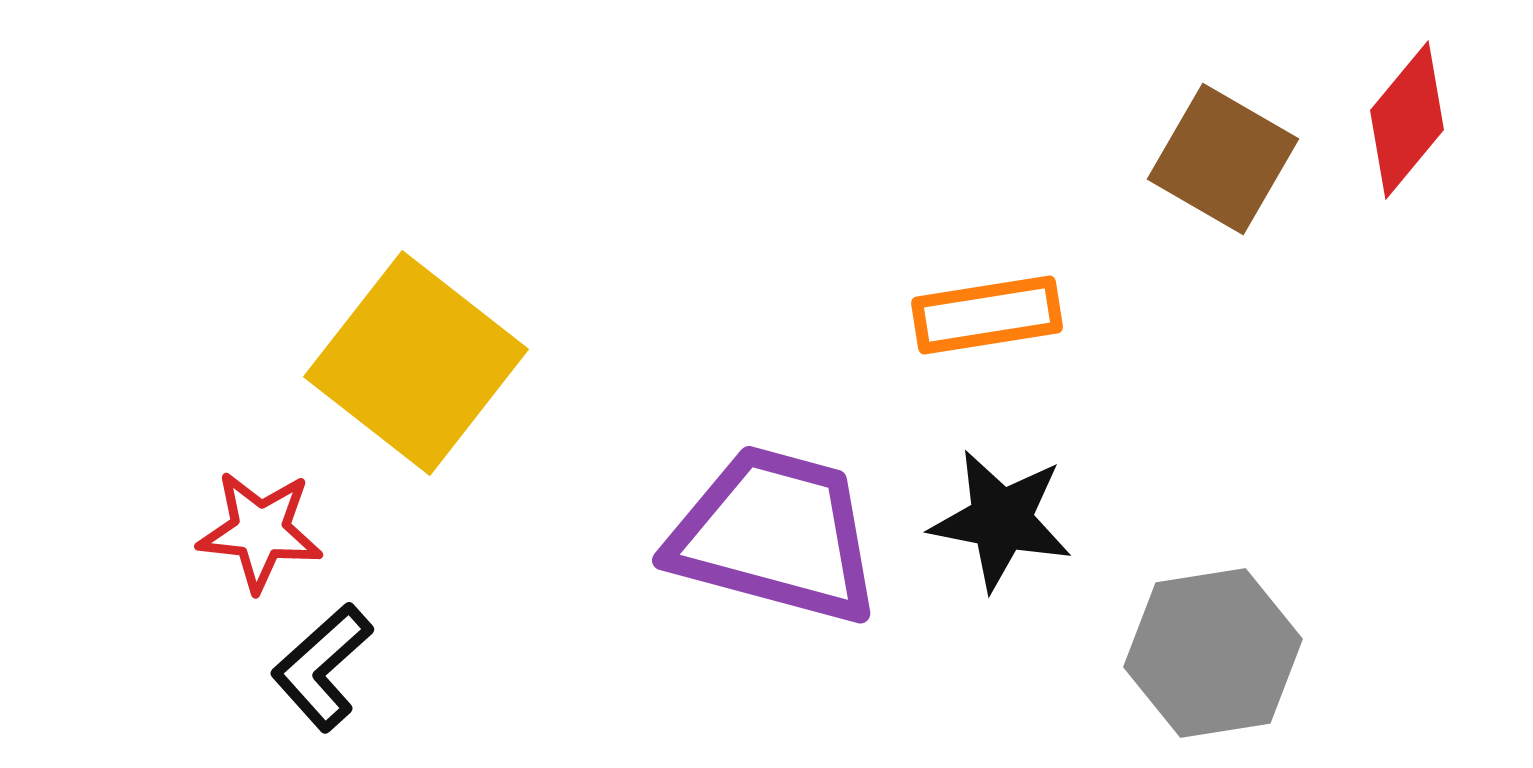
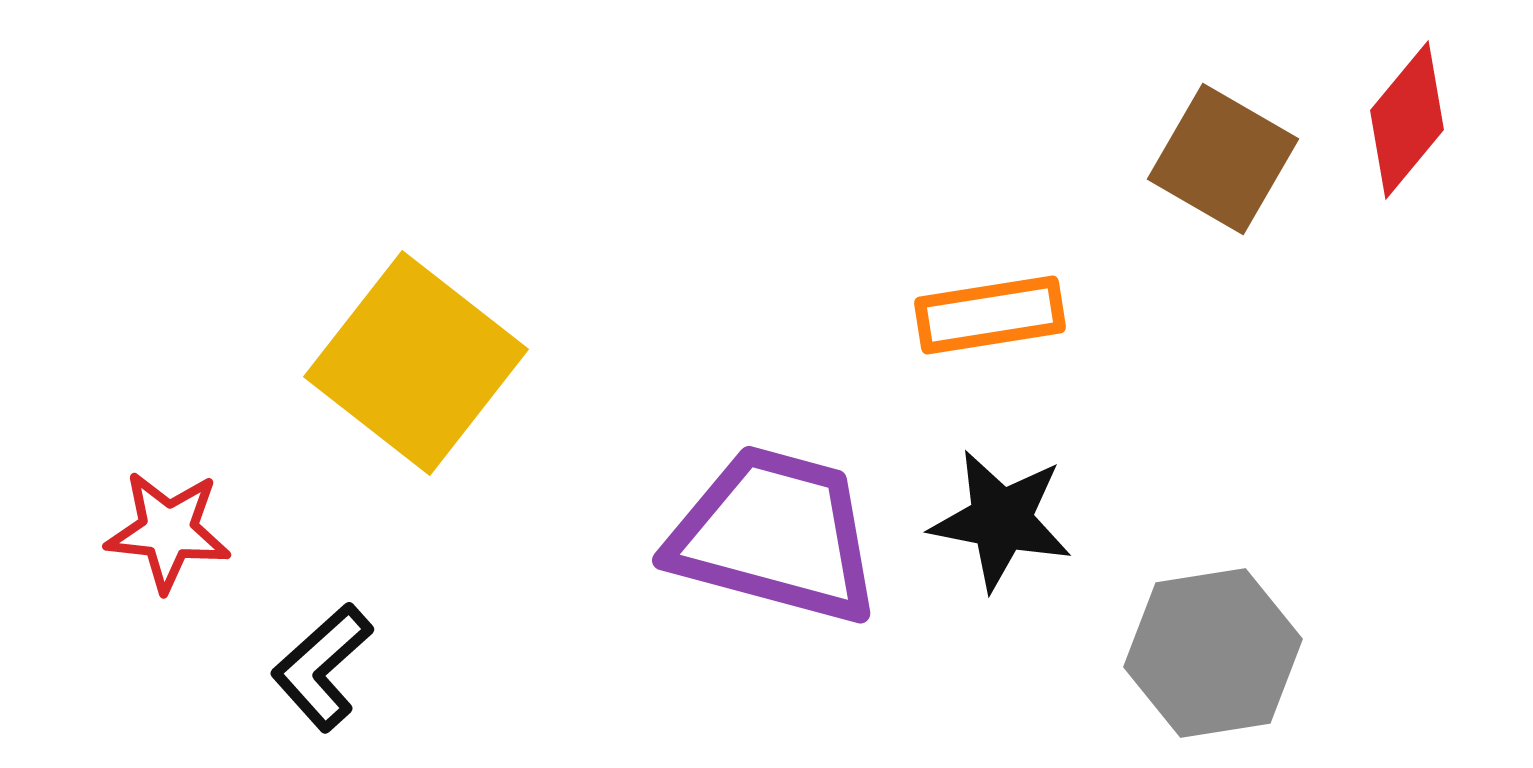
orange rectangle: moved 3 px right
red star: moved 92 px left
